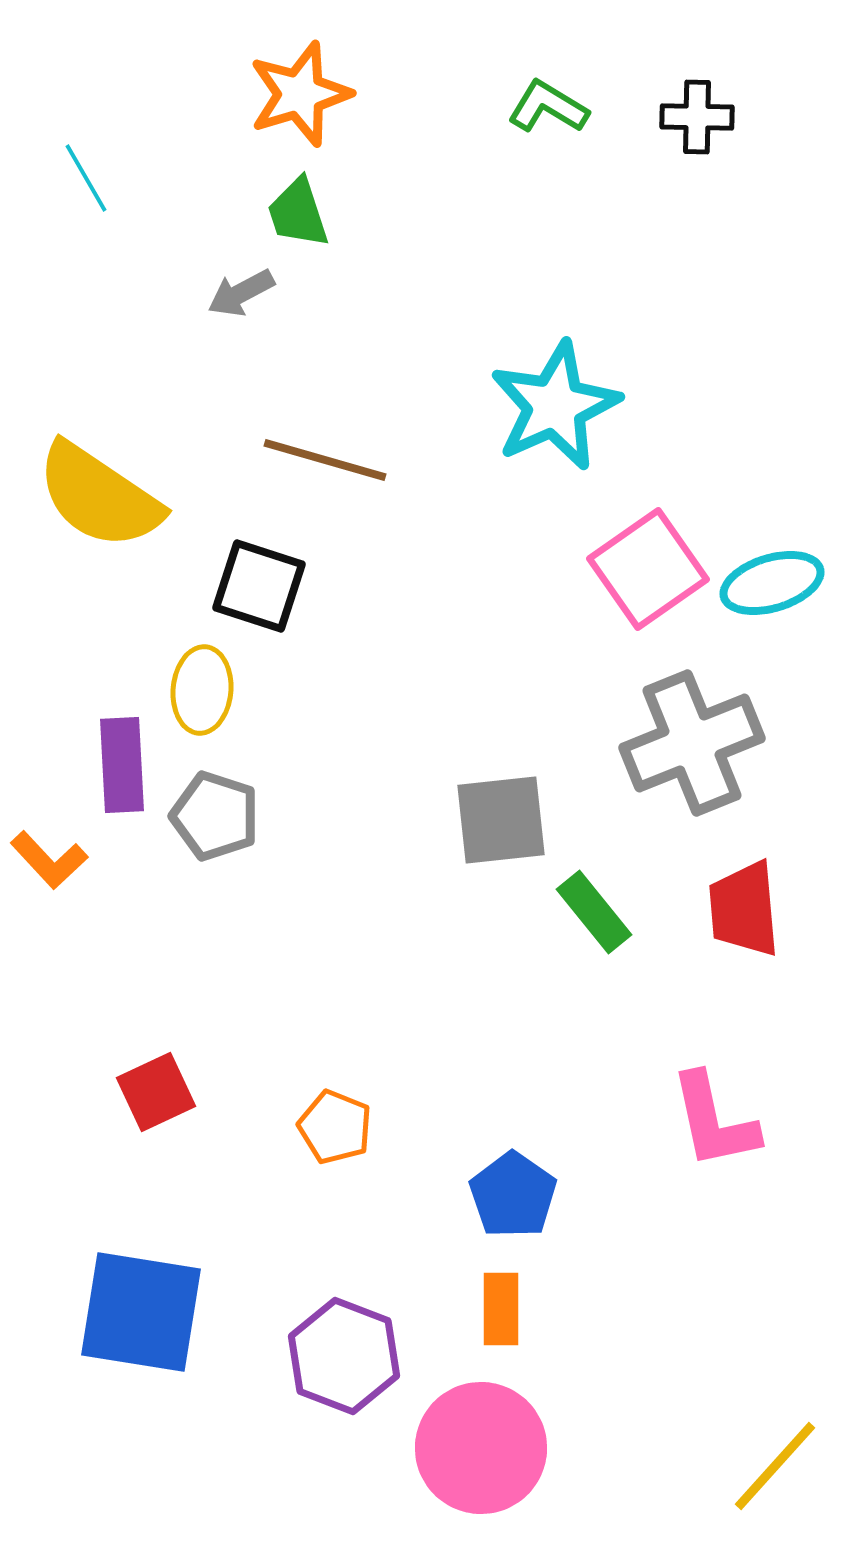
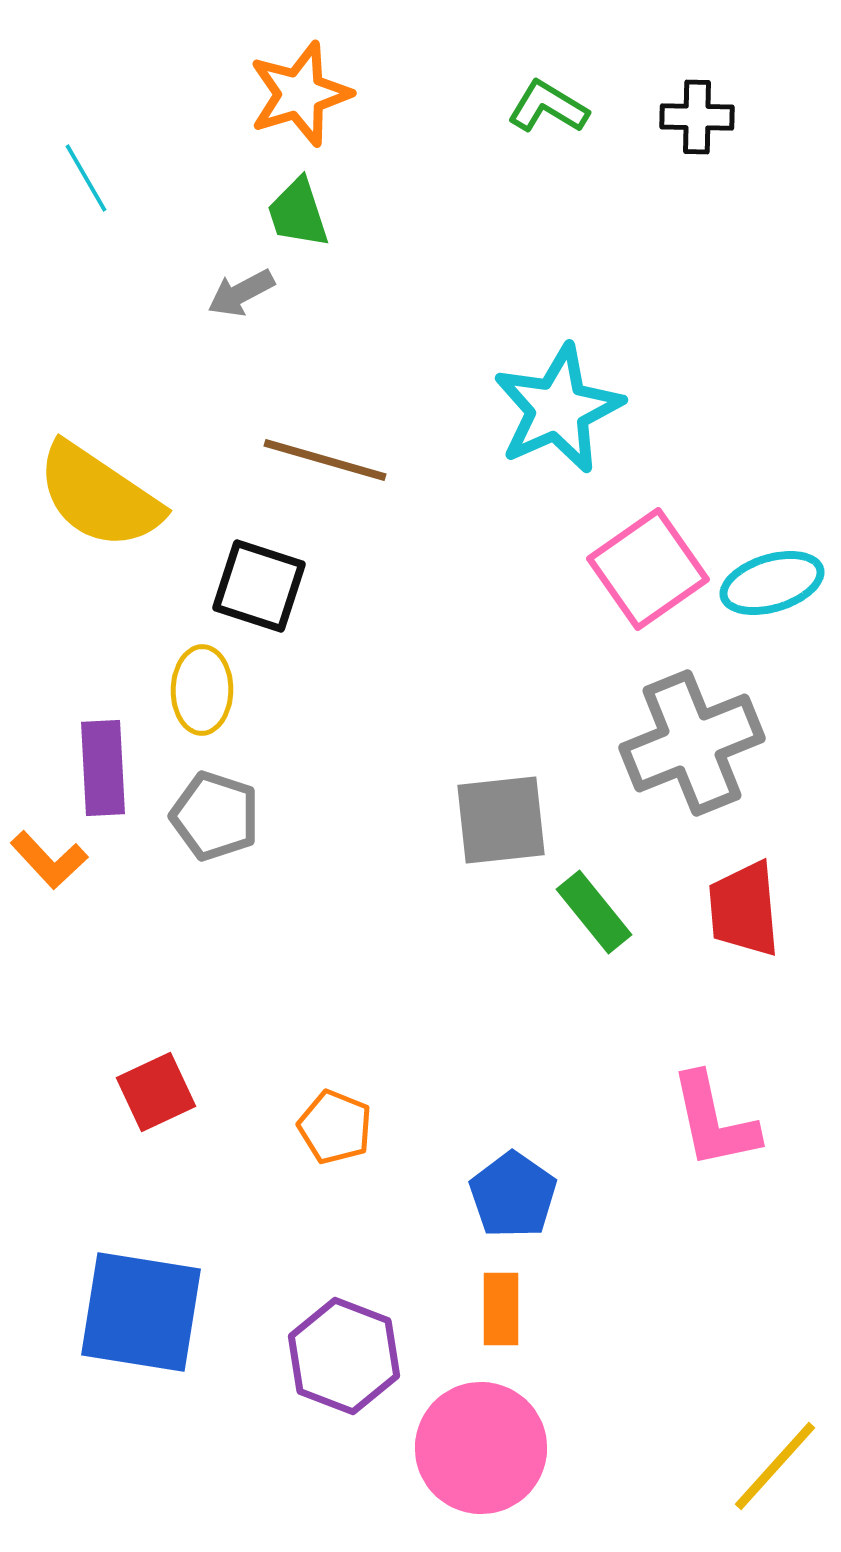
cyan star: moved 3 px right, 3 px down
yellow ellipse: rotated 4 degrees counterclockwise
purple rectangle: moved 19 px left, 3 px down
